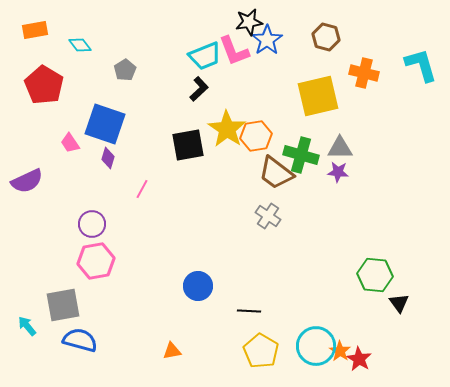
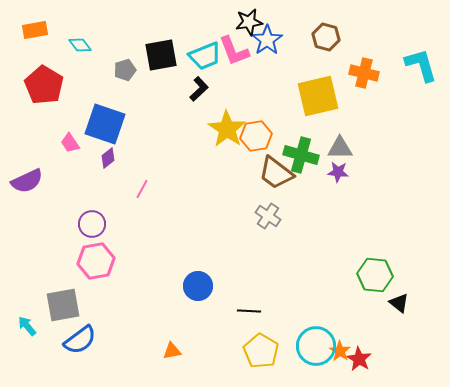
gray pentagon: rotated 15 degrees clockwise
black square: moved 27 px left, 90 px up
purple diamond: rotated 35 degrees clockwise
black triangle: rotated 15 degrees counterclockwise
blue semicircle: rotated 128 degrees clockwise
